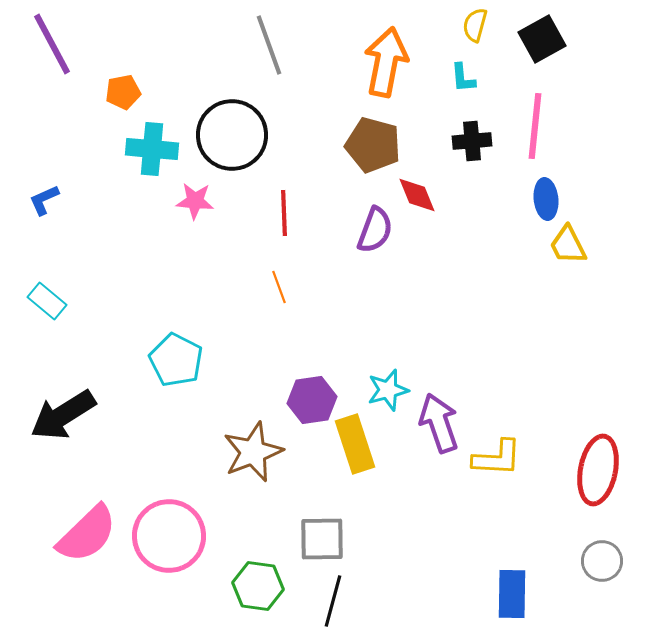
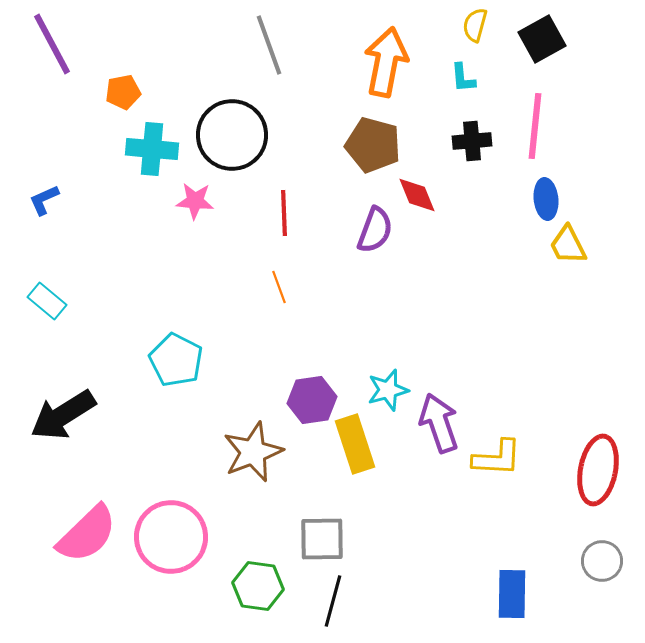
pink circle: moved 2 px right, 1 px down
